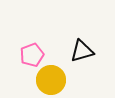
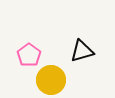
pink pentagon: moved 3 px left; rotated 15 degrees counterclockwise
